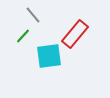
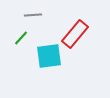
gray line: rotated 54 degrees counterclockwise
green line: moved 2 px left, 2 px down
